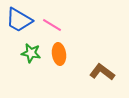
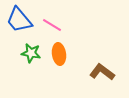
blue trapezoid: rotated 20 degrees clockwise
